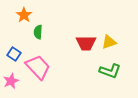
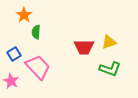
green semicircle: moved 2 px left
red trapezoid: moved 2 px left, 4 px down
blue square: rotated 24 degrees clockwise
green L-shape: moved 2 px up
pink star: rotated 21 degrees counterclockwise
